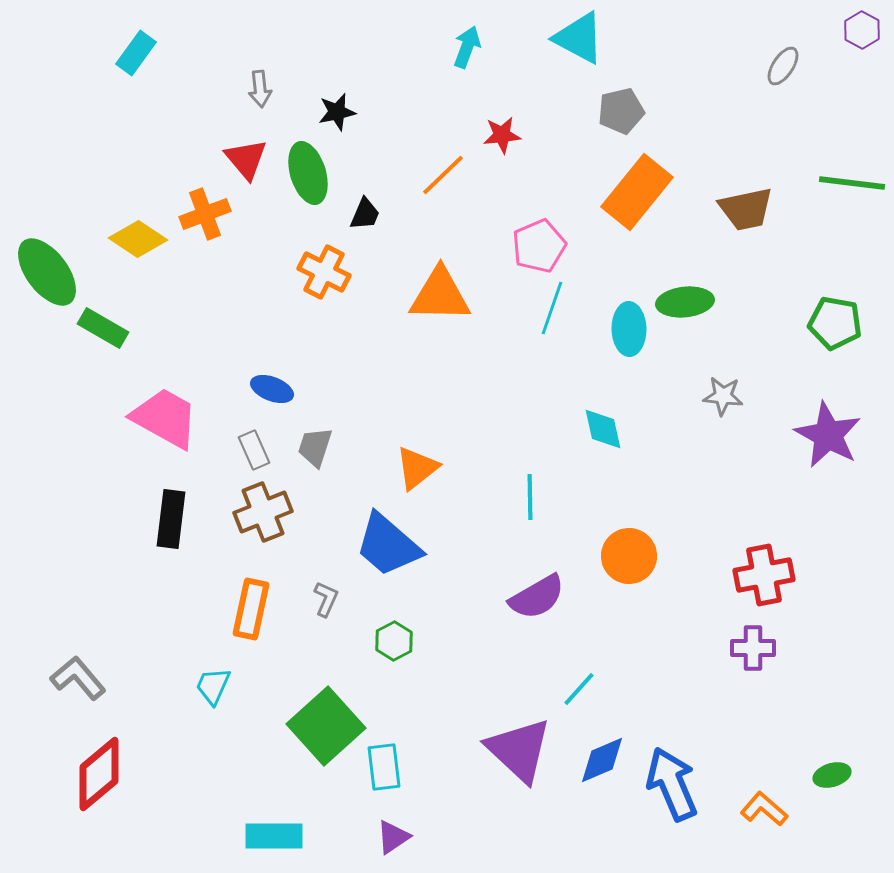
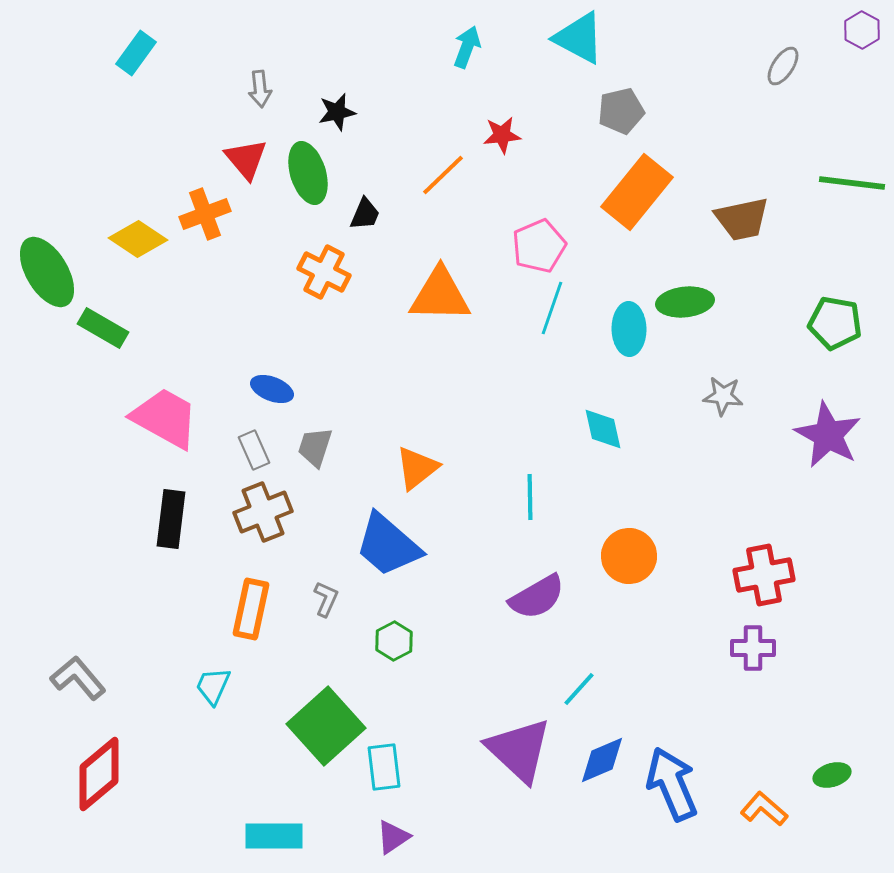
brown trapezoid at (746, 209): moved 4 px left, 10 px down
green ellipse at (47, 272): rotated 6 degrees clockwise
